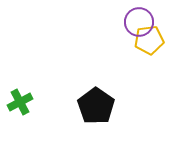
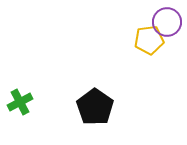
purple circle: moved 28 px right
black pentagon: moved 1 px left, 1 px down
